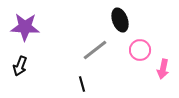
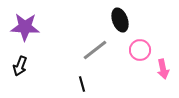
pink arrow: rotated 24 degrees counterclockwise
